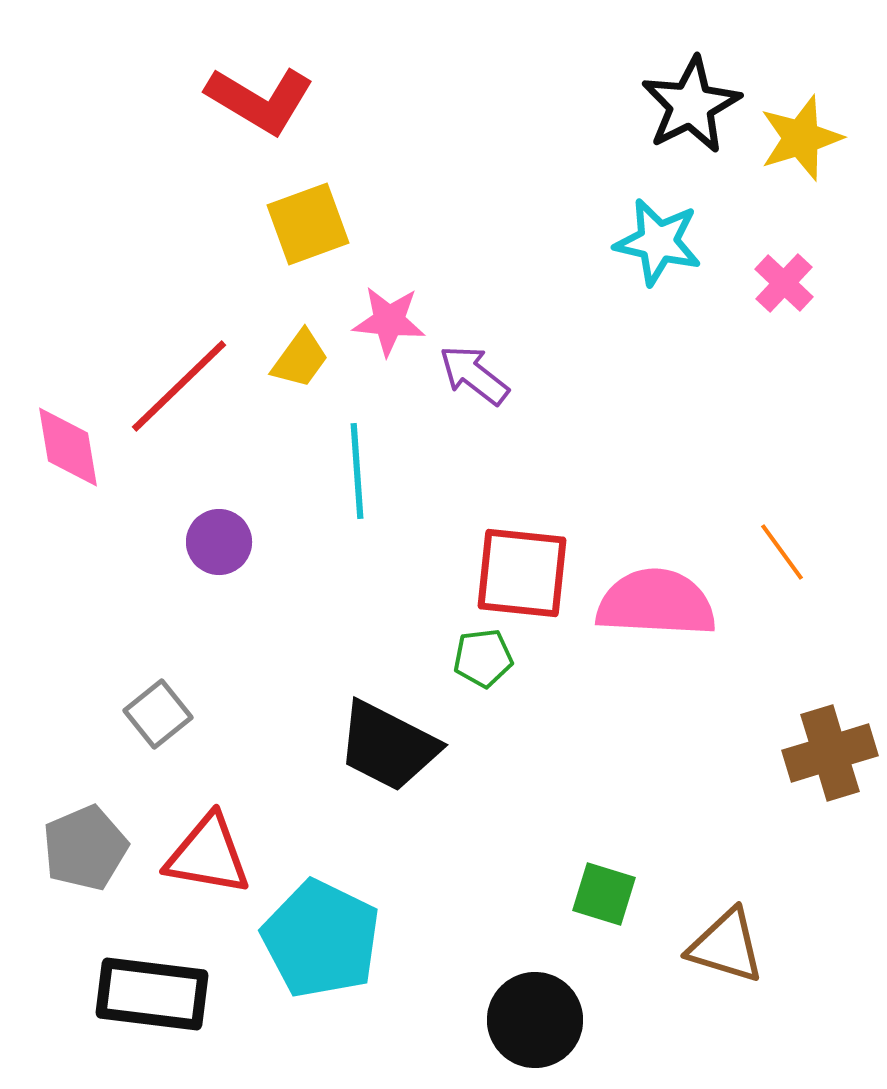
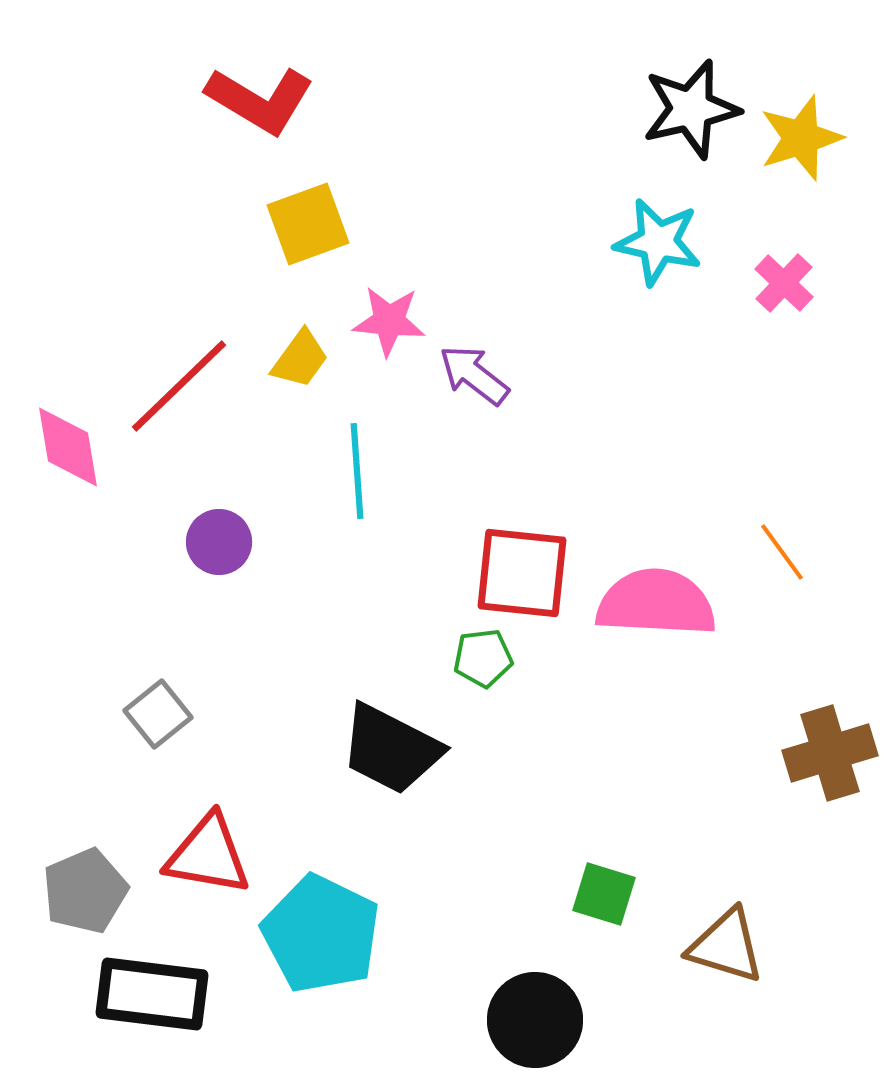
black star: moved 4 px down; rotated 14 degrees clockwise
black trapezoid: moved 3 px right, 3 px down
gray pentagon: moved 43 px down
cyan pentagon: moved 5 px up
